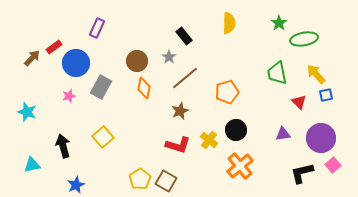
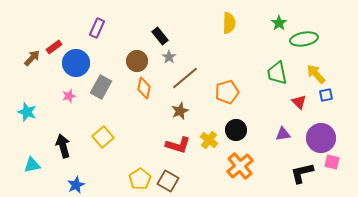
black rectangle: moved 24 px left
pink square: moved 1 px left, 3 px up; rotated 35 degrees counterclockwise
brown square: moved 2 px right
